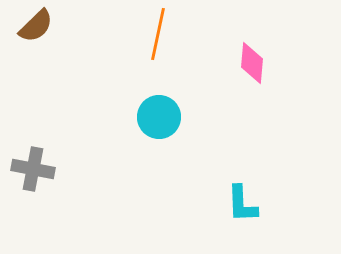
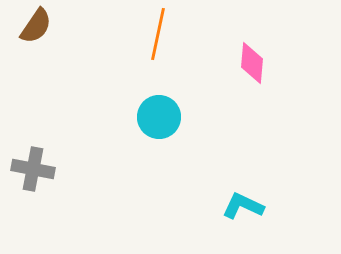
brown semicircle: rotated 12 degrees counterclockwise
cyan L-shape: moved 1 px right, 2 px down; rotated 117 degrees clockwise
